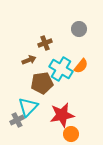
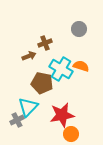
brown arrow: moved 4 px up
orange semicircle: rotated 112 degrees counterclockwise
brown pentagon: rotated 20 degrees clockwise
